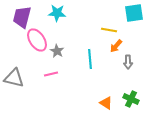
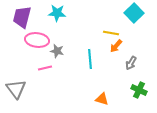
cyan square: rotated 36 degrees counterclockwise
yellow line: moved 2 px right, 3 px down
pink ellipse: rotated 50 degrees counterclockwise
gray star: rotated 16 degrees counterclockwise
gray arrow: moved 3 px right, 1 px down; rotated 32 degrees clockwise
pink line: moved 6 px left, 6 px up
gray triangle: moved 2 px right, 11 px down; rotated 40 degrees clockwise
green cross: moved 8 px right, 9 px up
orange triangle: moved 4 px left, 4 px up; rotated 16 degrees counterclockwise
